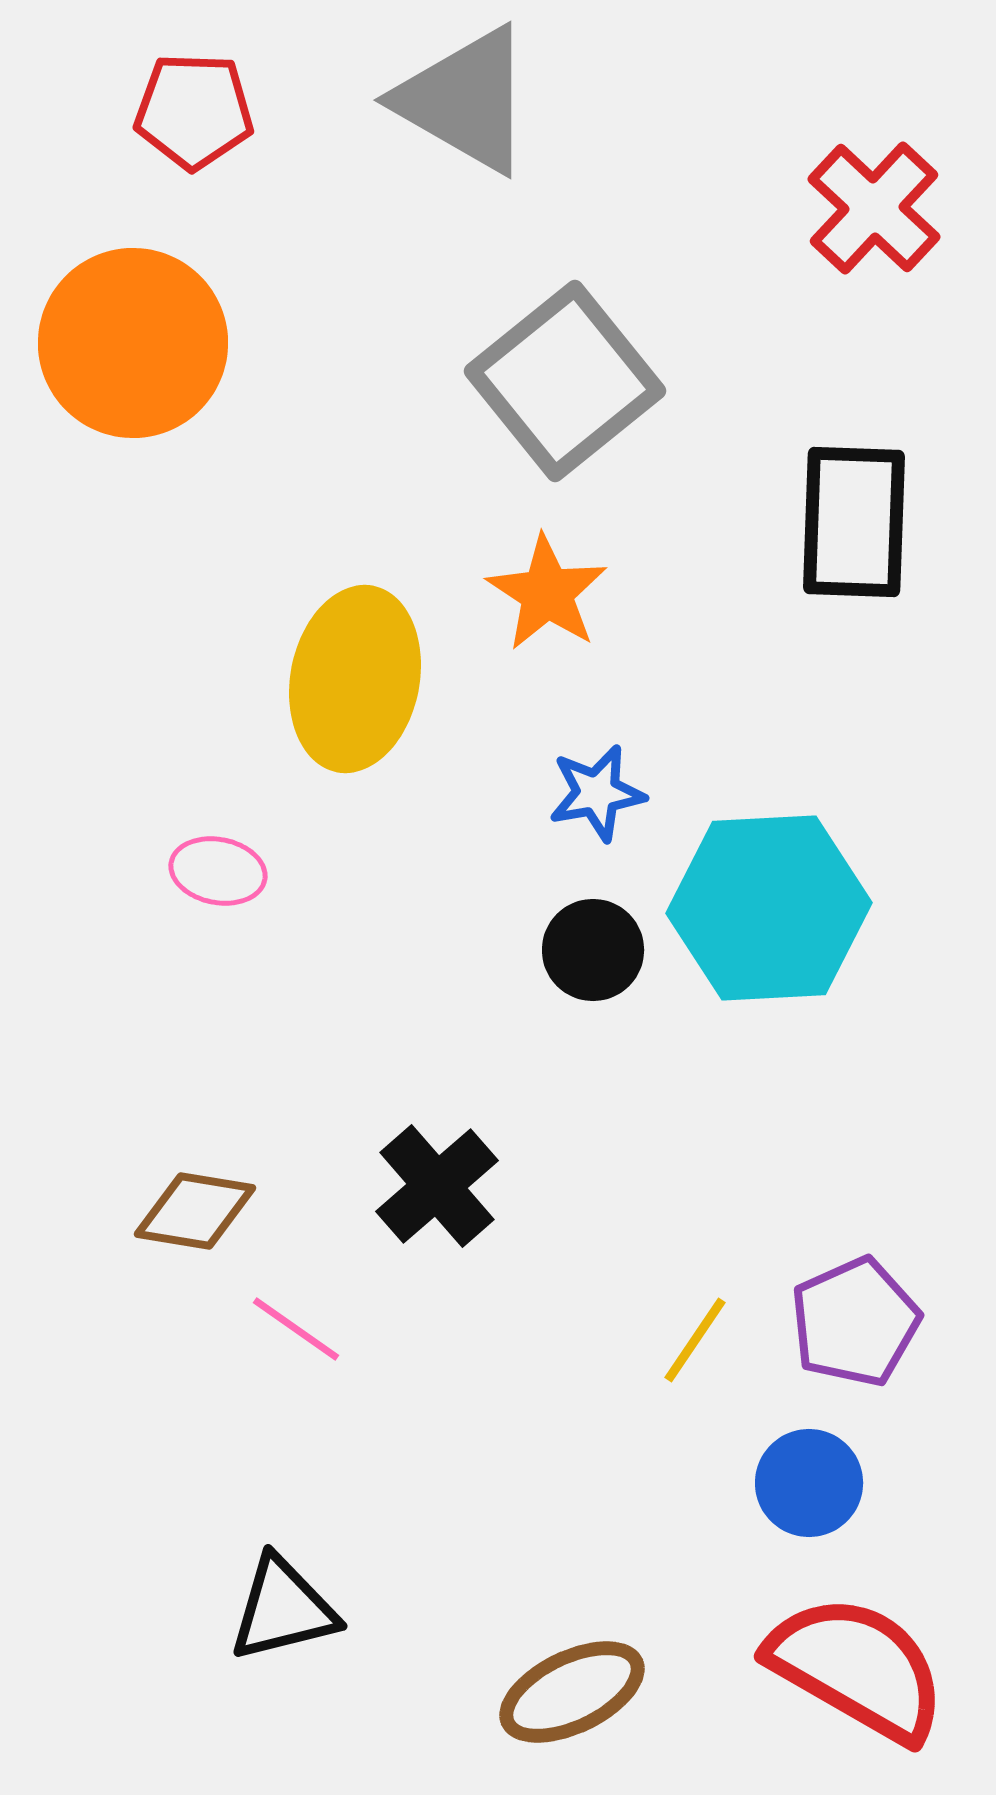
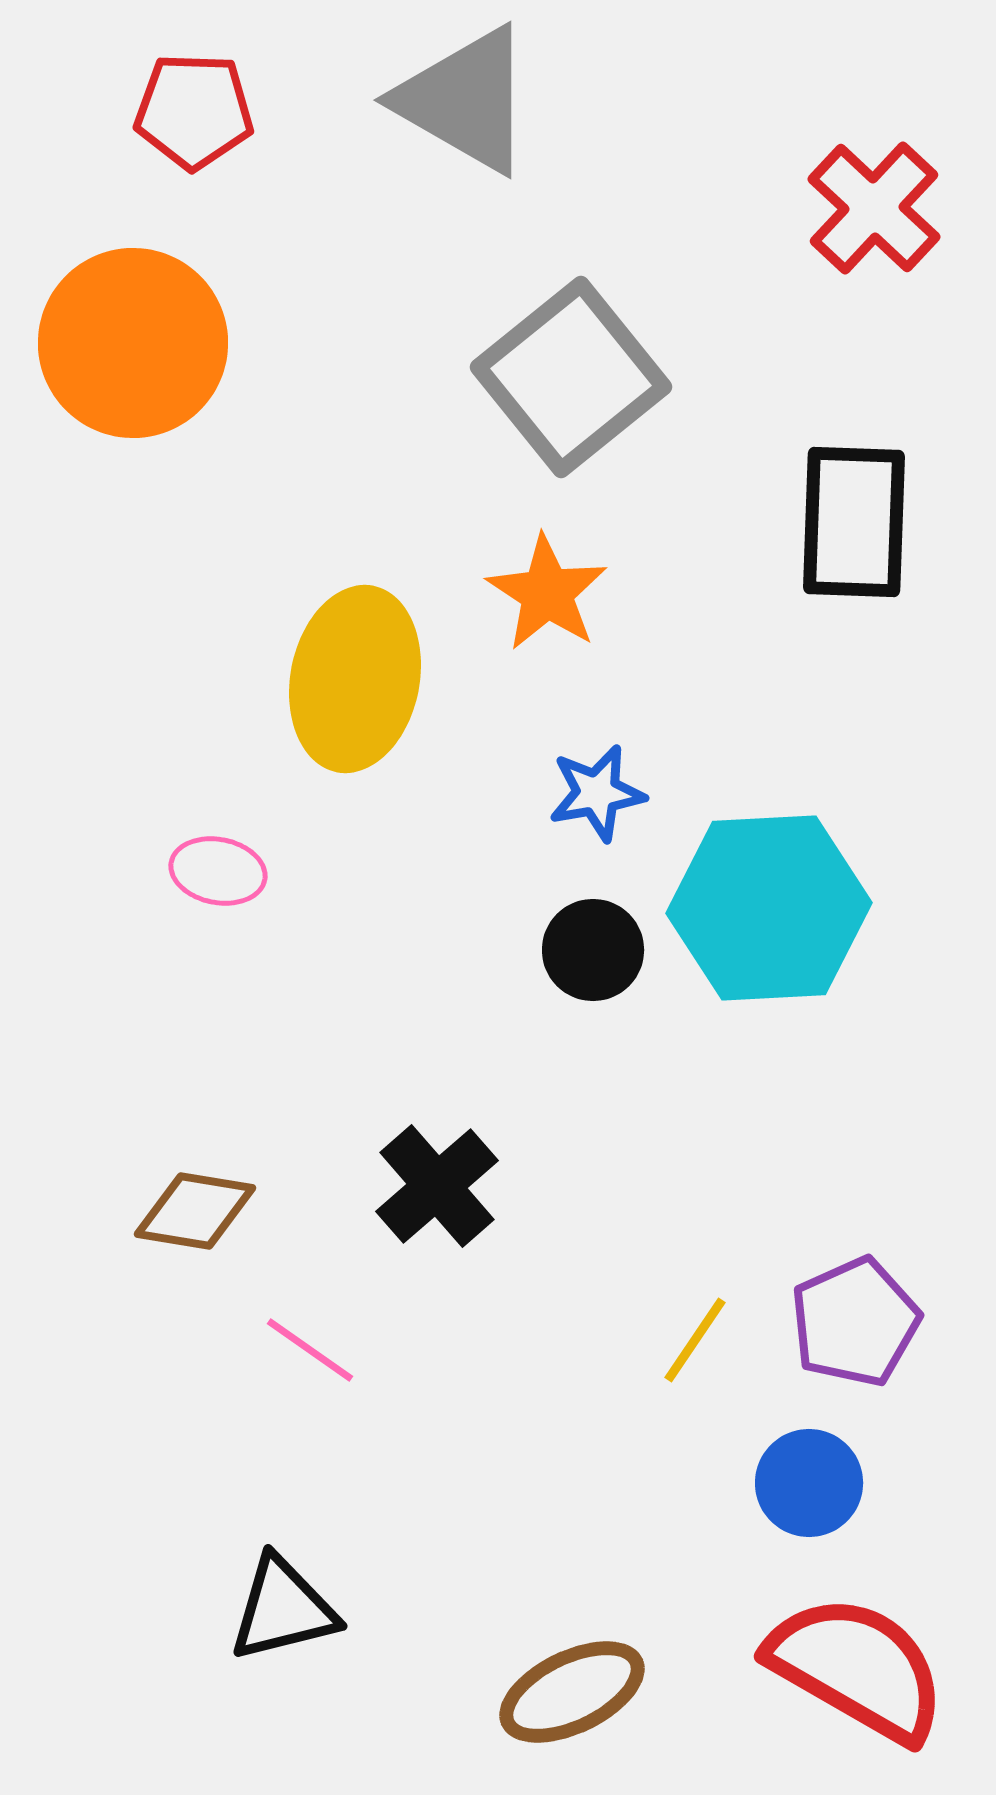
gray square: moved 6 px right, 4 px up
pink line: moved 14 px right, 21 px down
